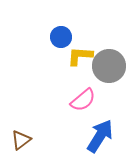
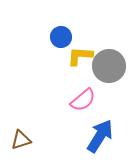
brown triangle: rotated 20 degrees clockwise
